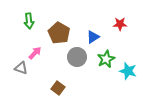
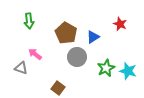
red star: rotated 24 degrees clockwise
brown pentagon: moved 7 px right
pink arrow: moved 1 px down; rotated 96 degrees counterclockwise
green star: moved 9 px down
